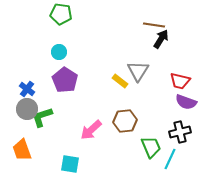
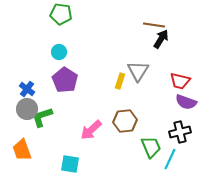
yellow rectangle: rotated 70 degrees clockwise
